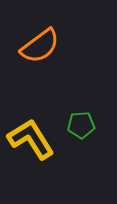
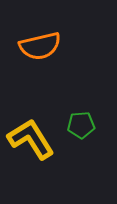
orange semicircle: rotated 24 degrees clockwise
